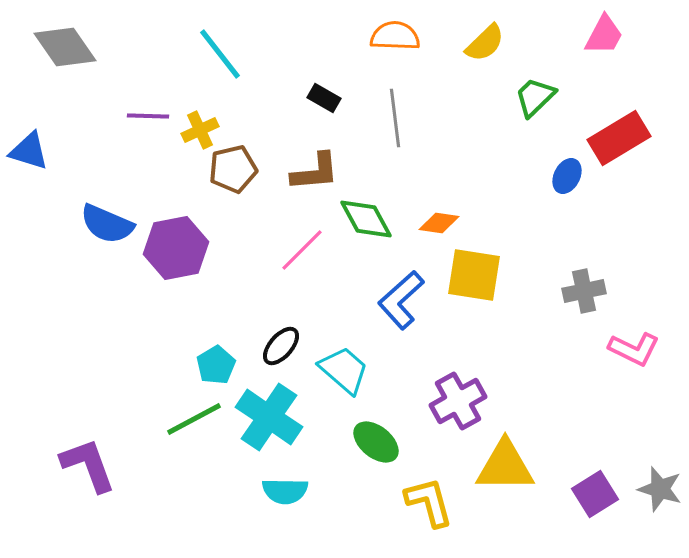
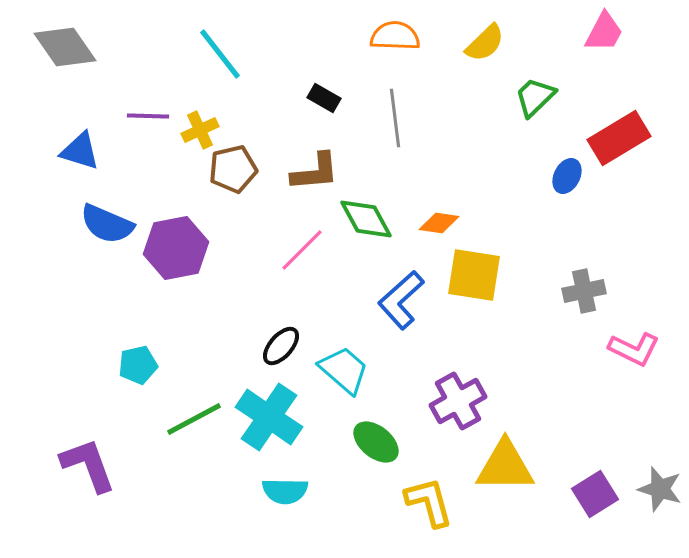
pink trapezoid: moved 3 px up
blue triangle: moved 51 px right
cyan pentagon: moved 78 px left; rotated 18 degrees clockwise
